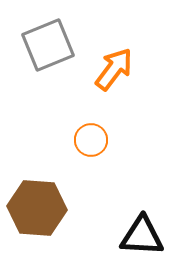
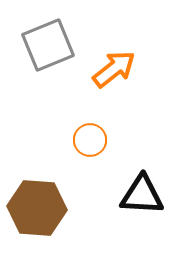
orange arrow: rotated 15 degrees clockwise
orange circle: moved 1 px left
black triangle: moved 41 px up
